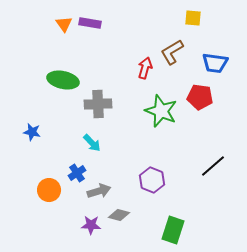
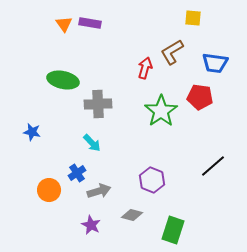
green star: rotated 16 degrees clockwise
gray diamond: moved 13 px right
purple star: rotated 24 degrees clockwise
